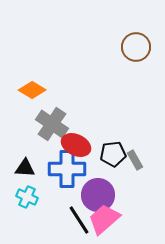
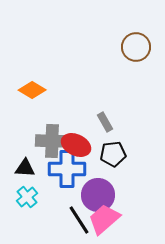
gray cross: moved 17 px down; rotated 32 degrees counterclockwise
gray rectangle: moved 30 px left, 38 px up
cyan cross: rotated 25 degrees clockwise
